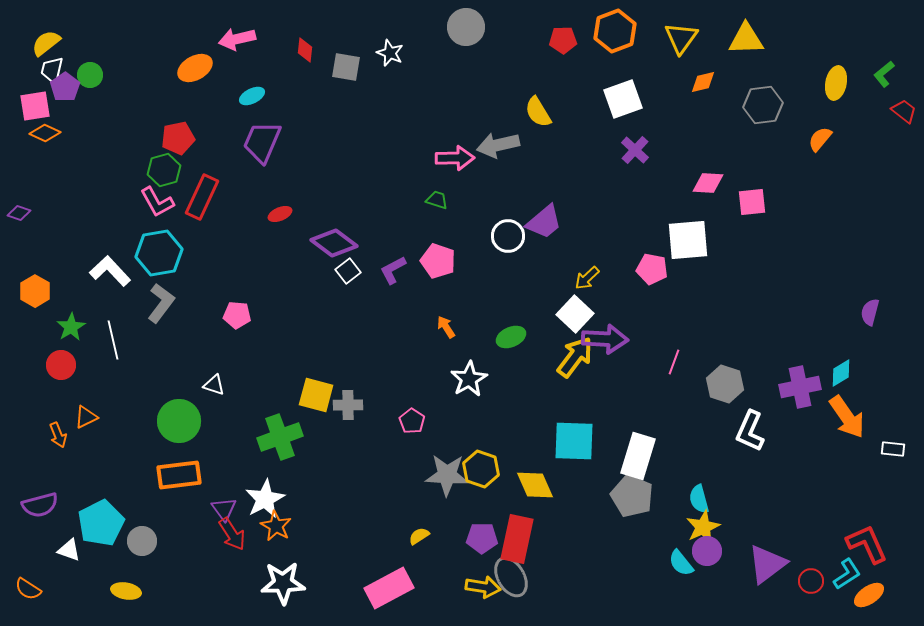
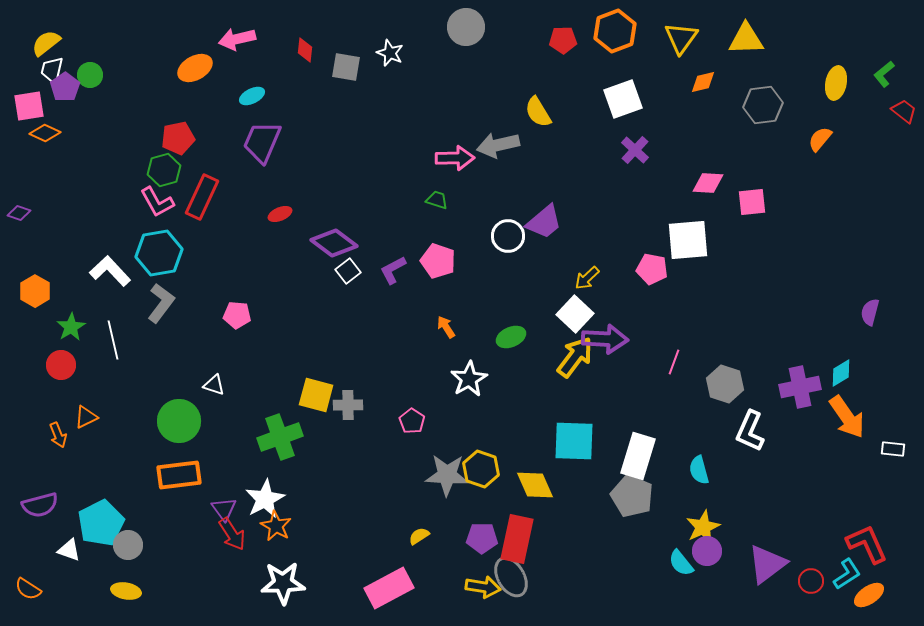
pink square at (35, 106): moved 6 px left
cyan semicircle at (699, 499): moved 29 px up
gray circle at (142, 541): moved 14 px left, 4 px down
